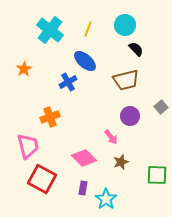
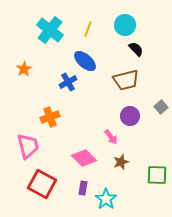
red square: moved 5 px down
